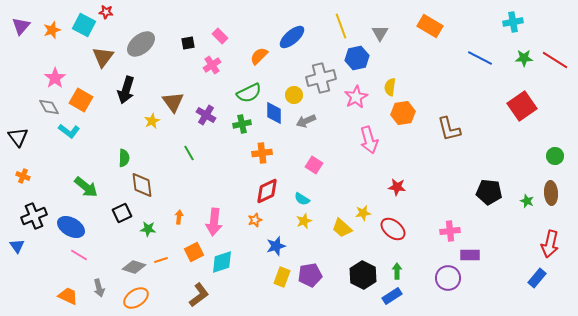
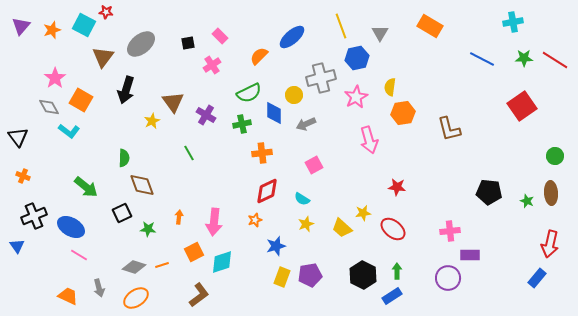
blue line at (480, 58): moved 2 px right, 1 px down
gray arrow at (306, 121): moved 3 px down
pink square at (314, 165): rotated 30 degrees clockwise
brown diamond at (142, 185): rotated 12 degrees counterclockwise
yellow star at (304, 221): moved 2 px right, 3 px down
orange line at (161, 260): moved 1 px right, 5 px down
